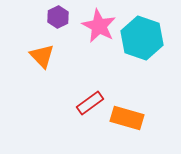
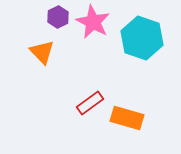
pink star: moved 6 px left, 4 px up
orange triangle: moved 4 px up
